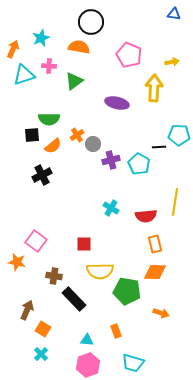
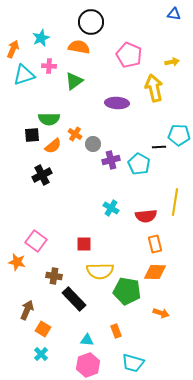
yellow arrow at (154, 88): rotated 16 degrees counterclockwise
purple ellipse at (117, 103): rotated 10 degrees counterclockwise
orange cross at (77, 135): moved 2 px left, 1 px up; rotated 24 degrees counterclockwise
